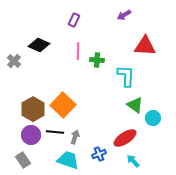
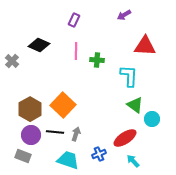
pink line: moved 2 px left
gray cross: moved 2 px left
cyan L-shape: moved 3 px right
brown hexagon: moved 3 px left
cyan circle: moved 1 px left, 1 px down
gray arrow: moved 1 px right, 3 px up
gray rectangle: moved 4 px up; rotated 35 degrees counterclockwise
